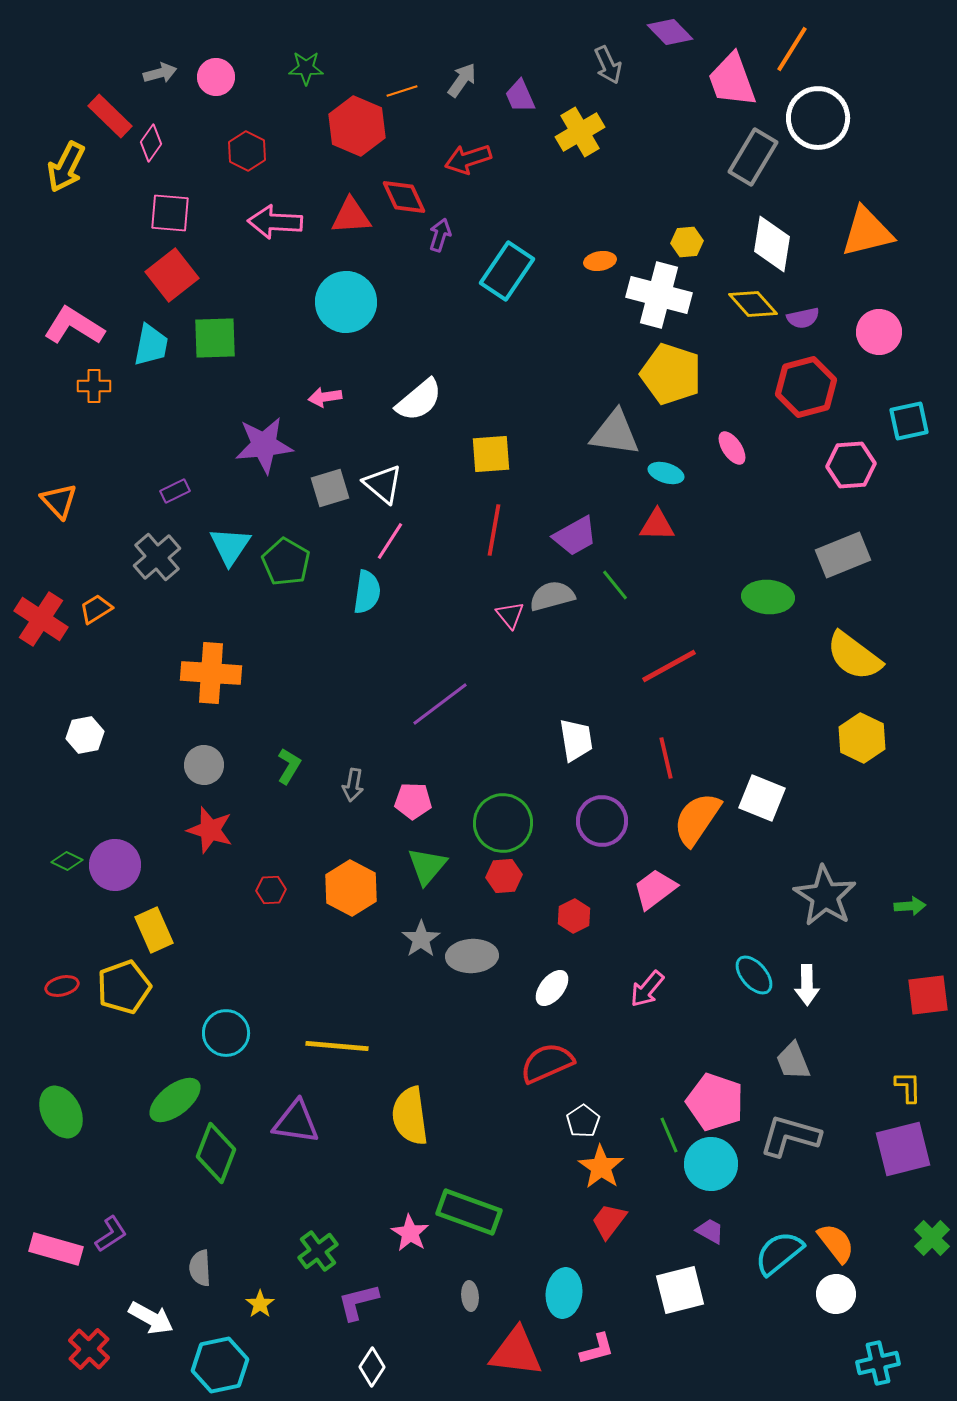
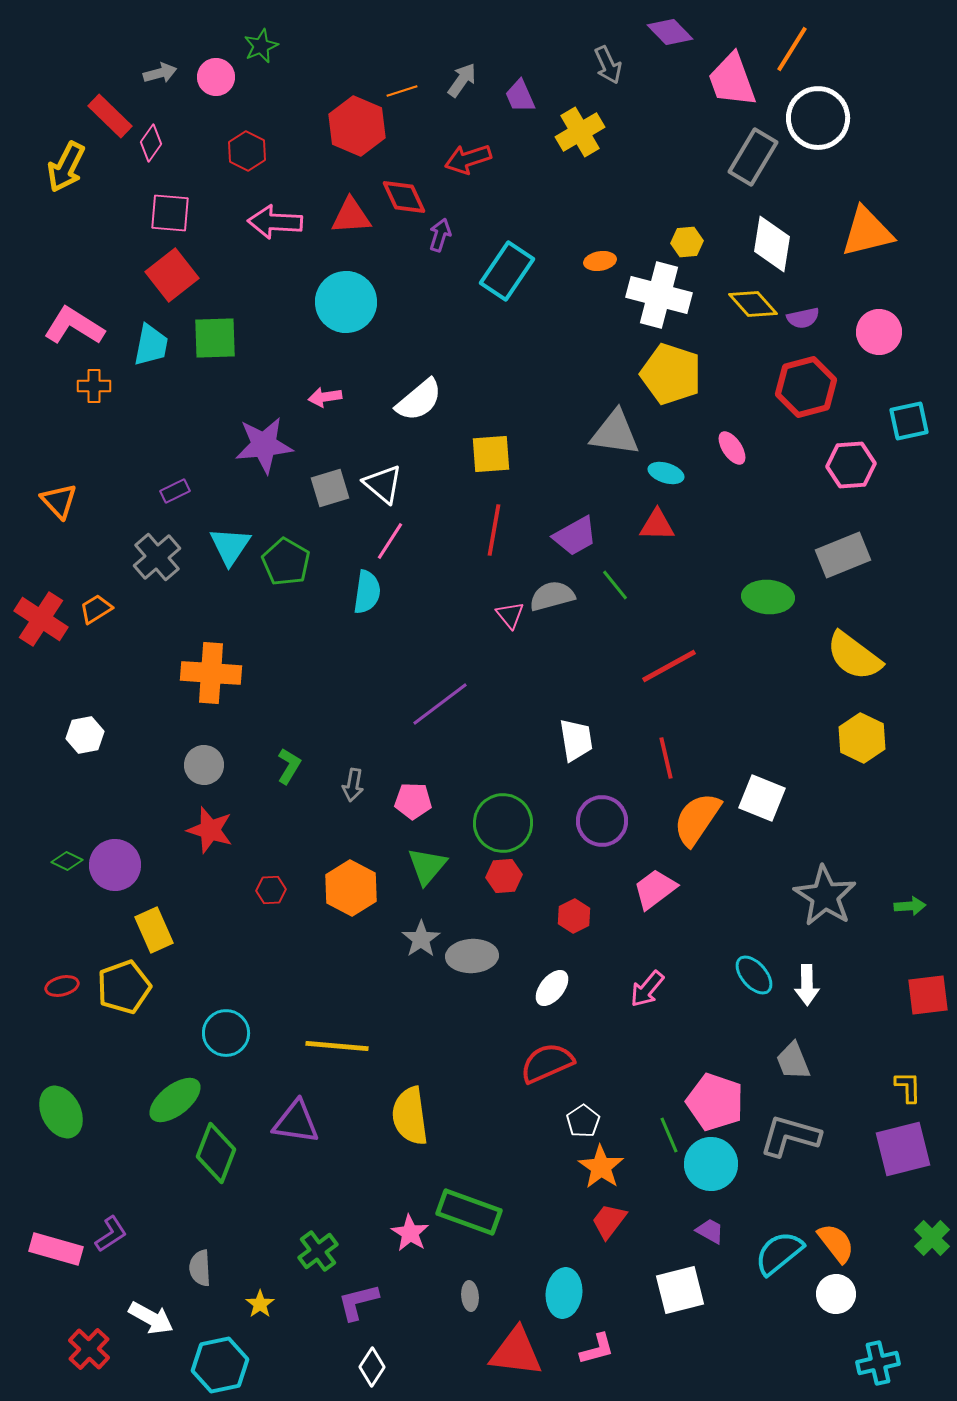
green star at (306, 68): moved 45 px left, 22 px up; rotated 24 degrees counterclockwise
